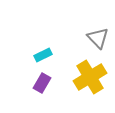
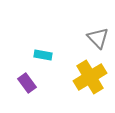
cyan rectangle: rotated 36 degrees clockwise
purple rectangle: moved 15 px left; rotated 66 degrees counterclockwise
